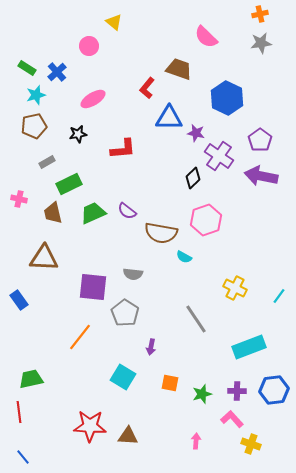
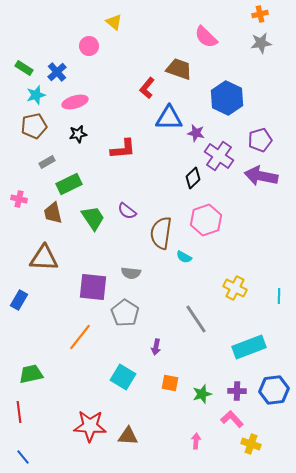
green rectangle at (27, 68): moved 3 px left
pink ellipse at (93, 99): moved 18 px left, 3 px down; rotated 15 degrees clockwise
purple pentagon at (260, 140): rotated 20 degrees clockwise
green trapezoid at (93, 213): moved 5 px down; rotated 80 degrees clockwise
brown semicircle at (161, 233): rotated 88 degrees clockwise
gray semicircle at (133, 274): moved 2 px left, 1 px up
cyan line at (279, 296): rotated 35 degrees counterclockwise
blue rectangle at (19, 300): rotated 66 degrees clockwise
purple arrow at (151, 347): moved 5 px right
green trapezoid at (31, 379): moved 5 px up
